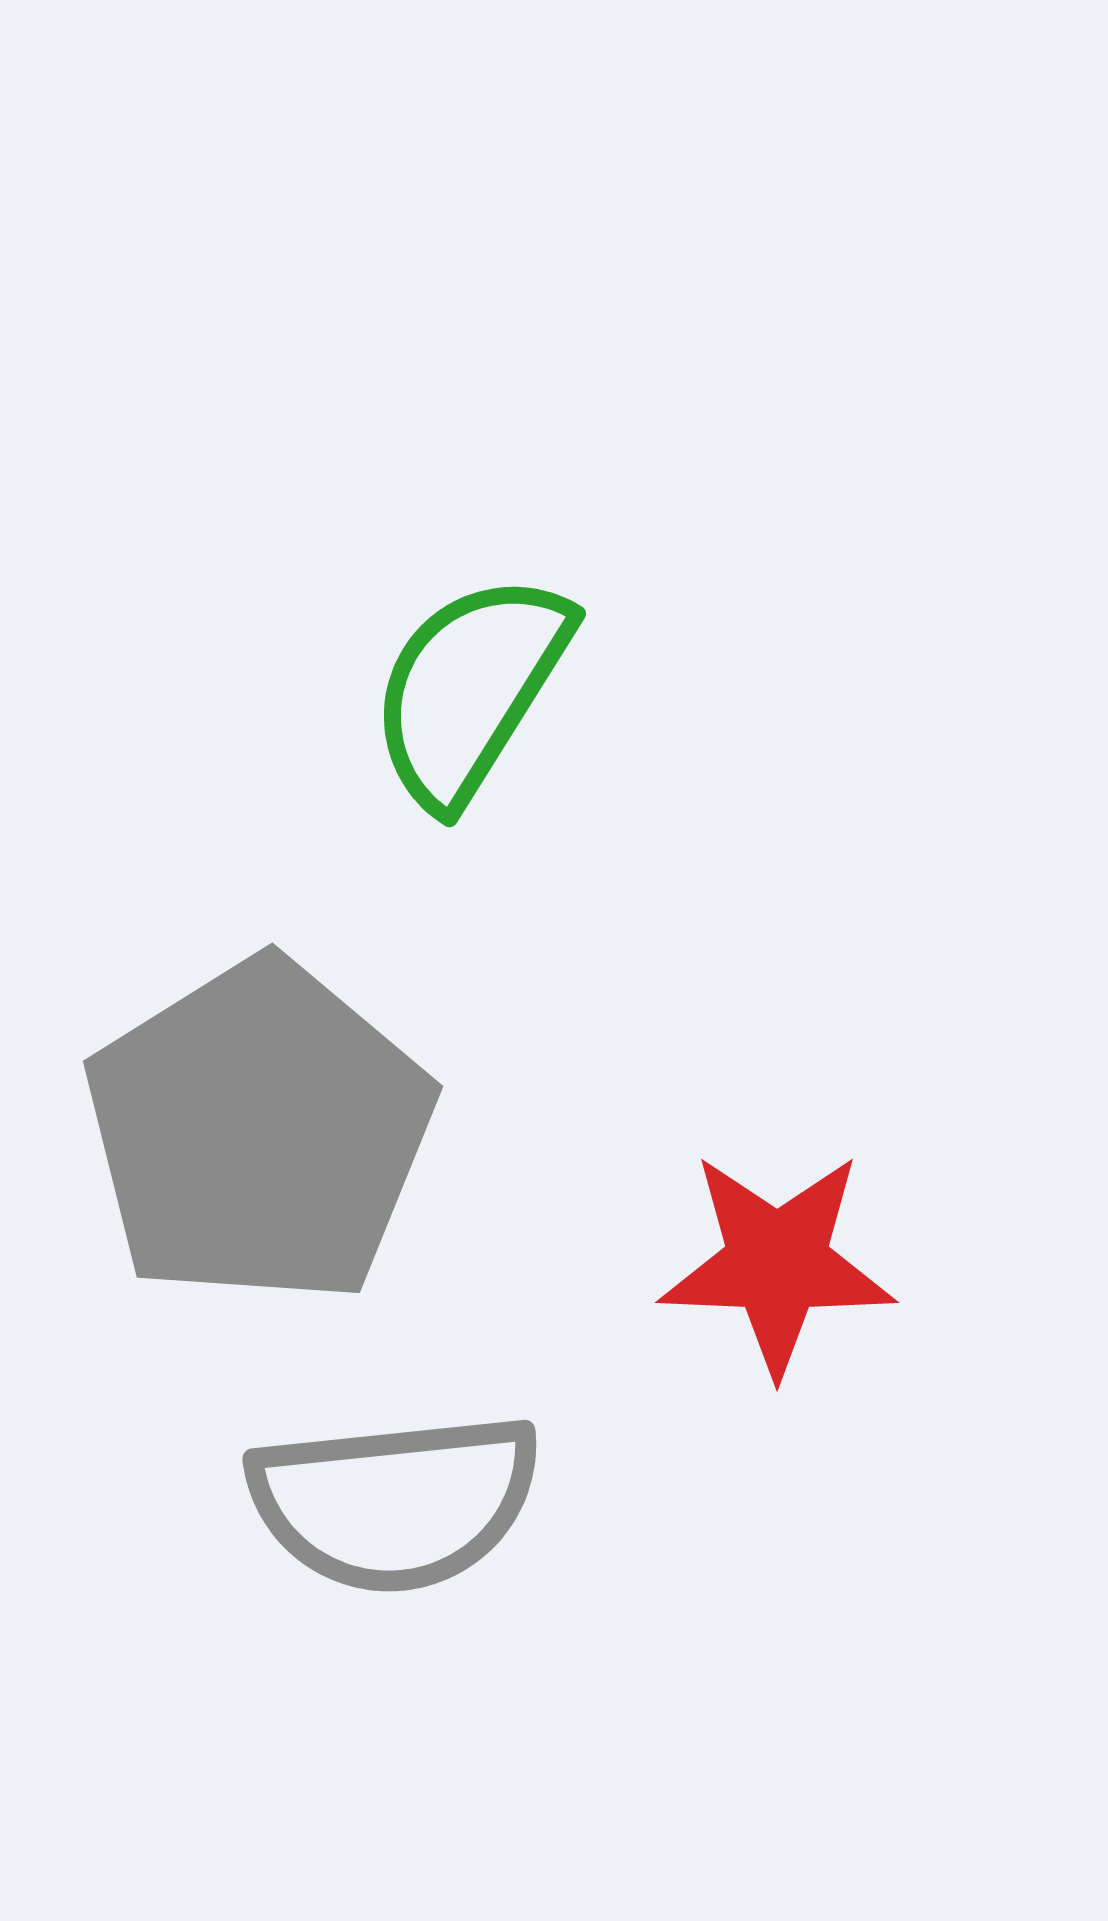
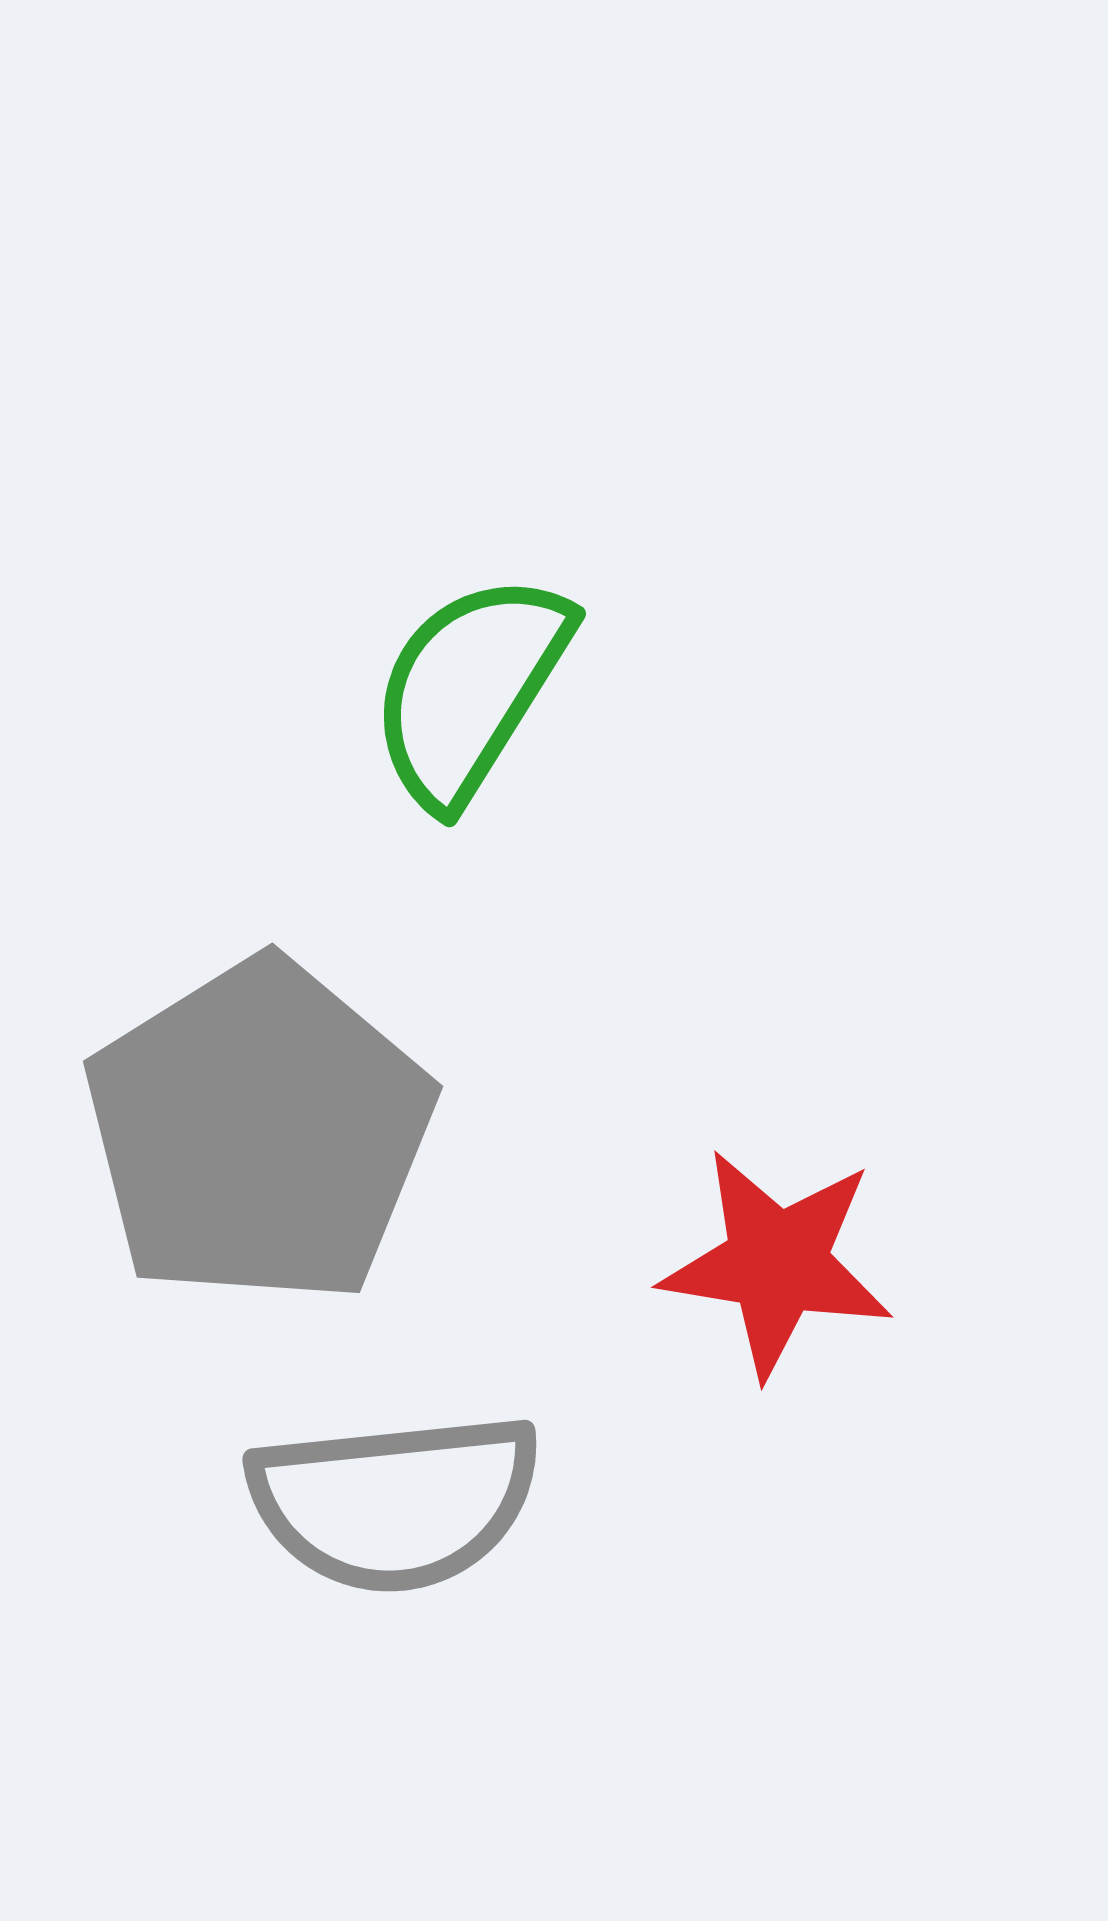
red star: rotated 7 degrees clockwise
